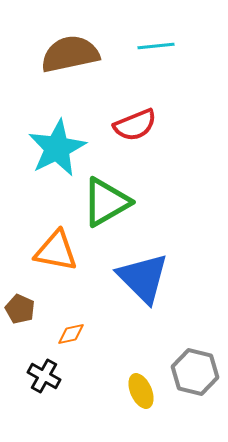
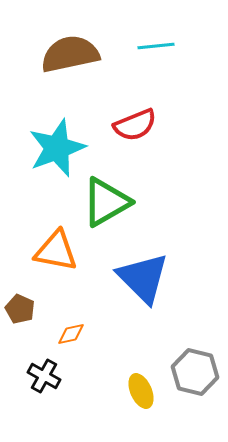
cyan star: rotated 6 degrees clockwise
